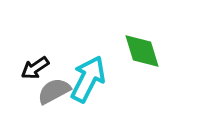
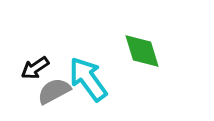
cyan arrow: rotated 63 degrees counterclockwise
